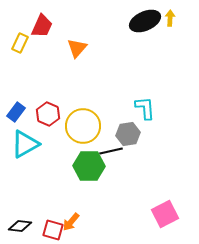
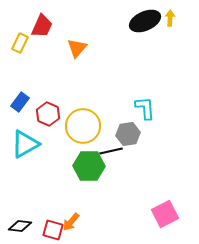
blue rectangle: moved 4 px right, 10 px up
